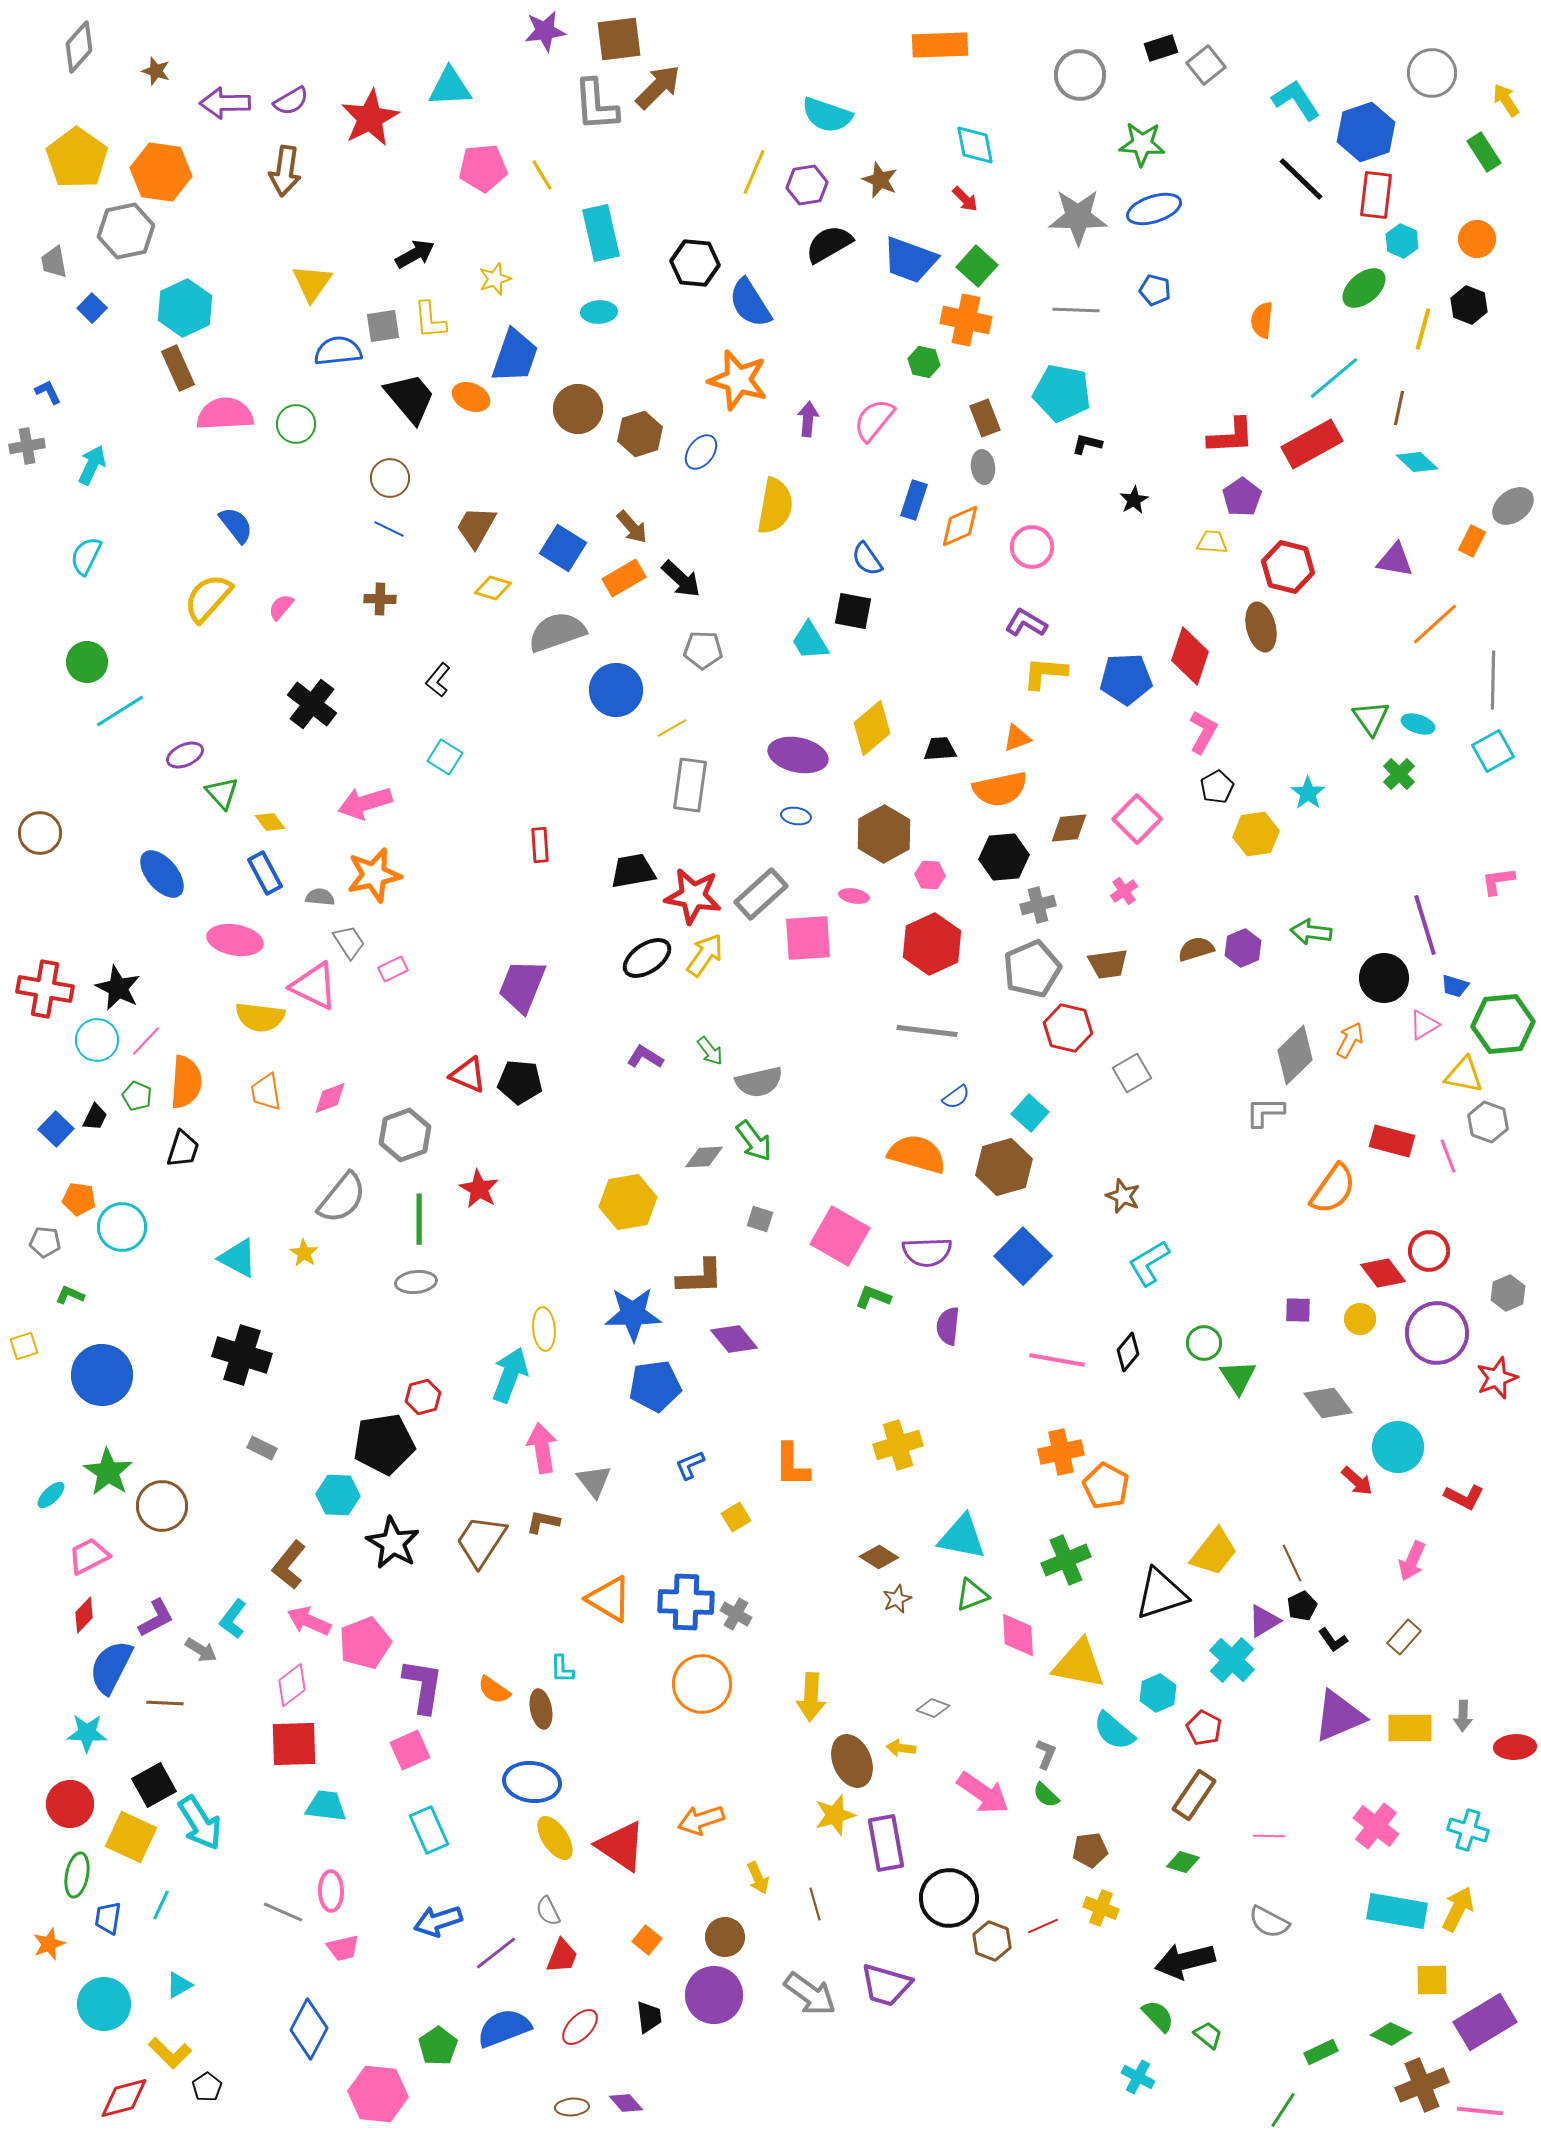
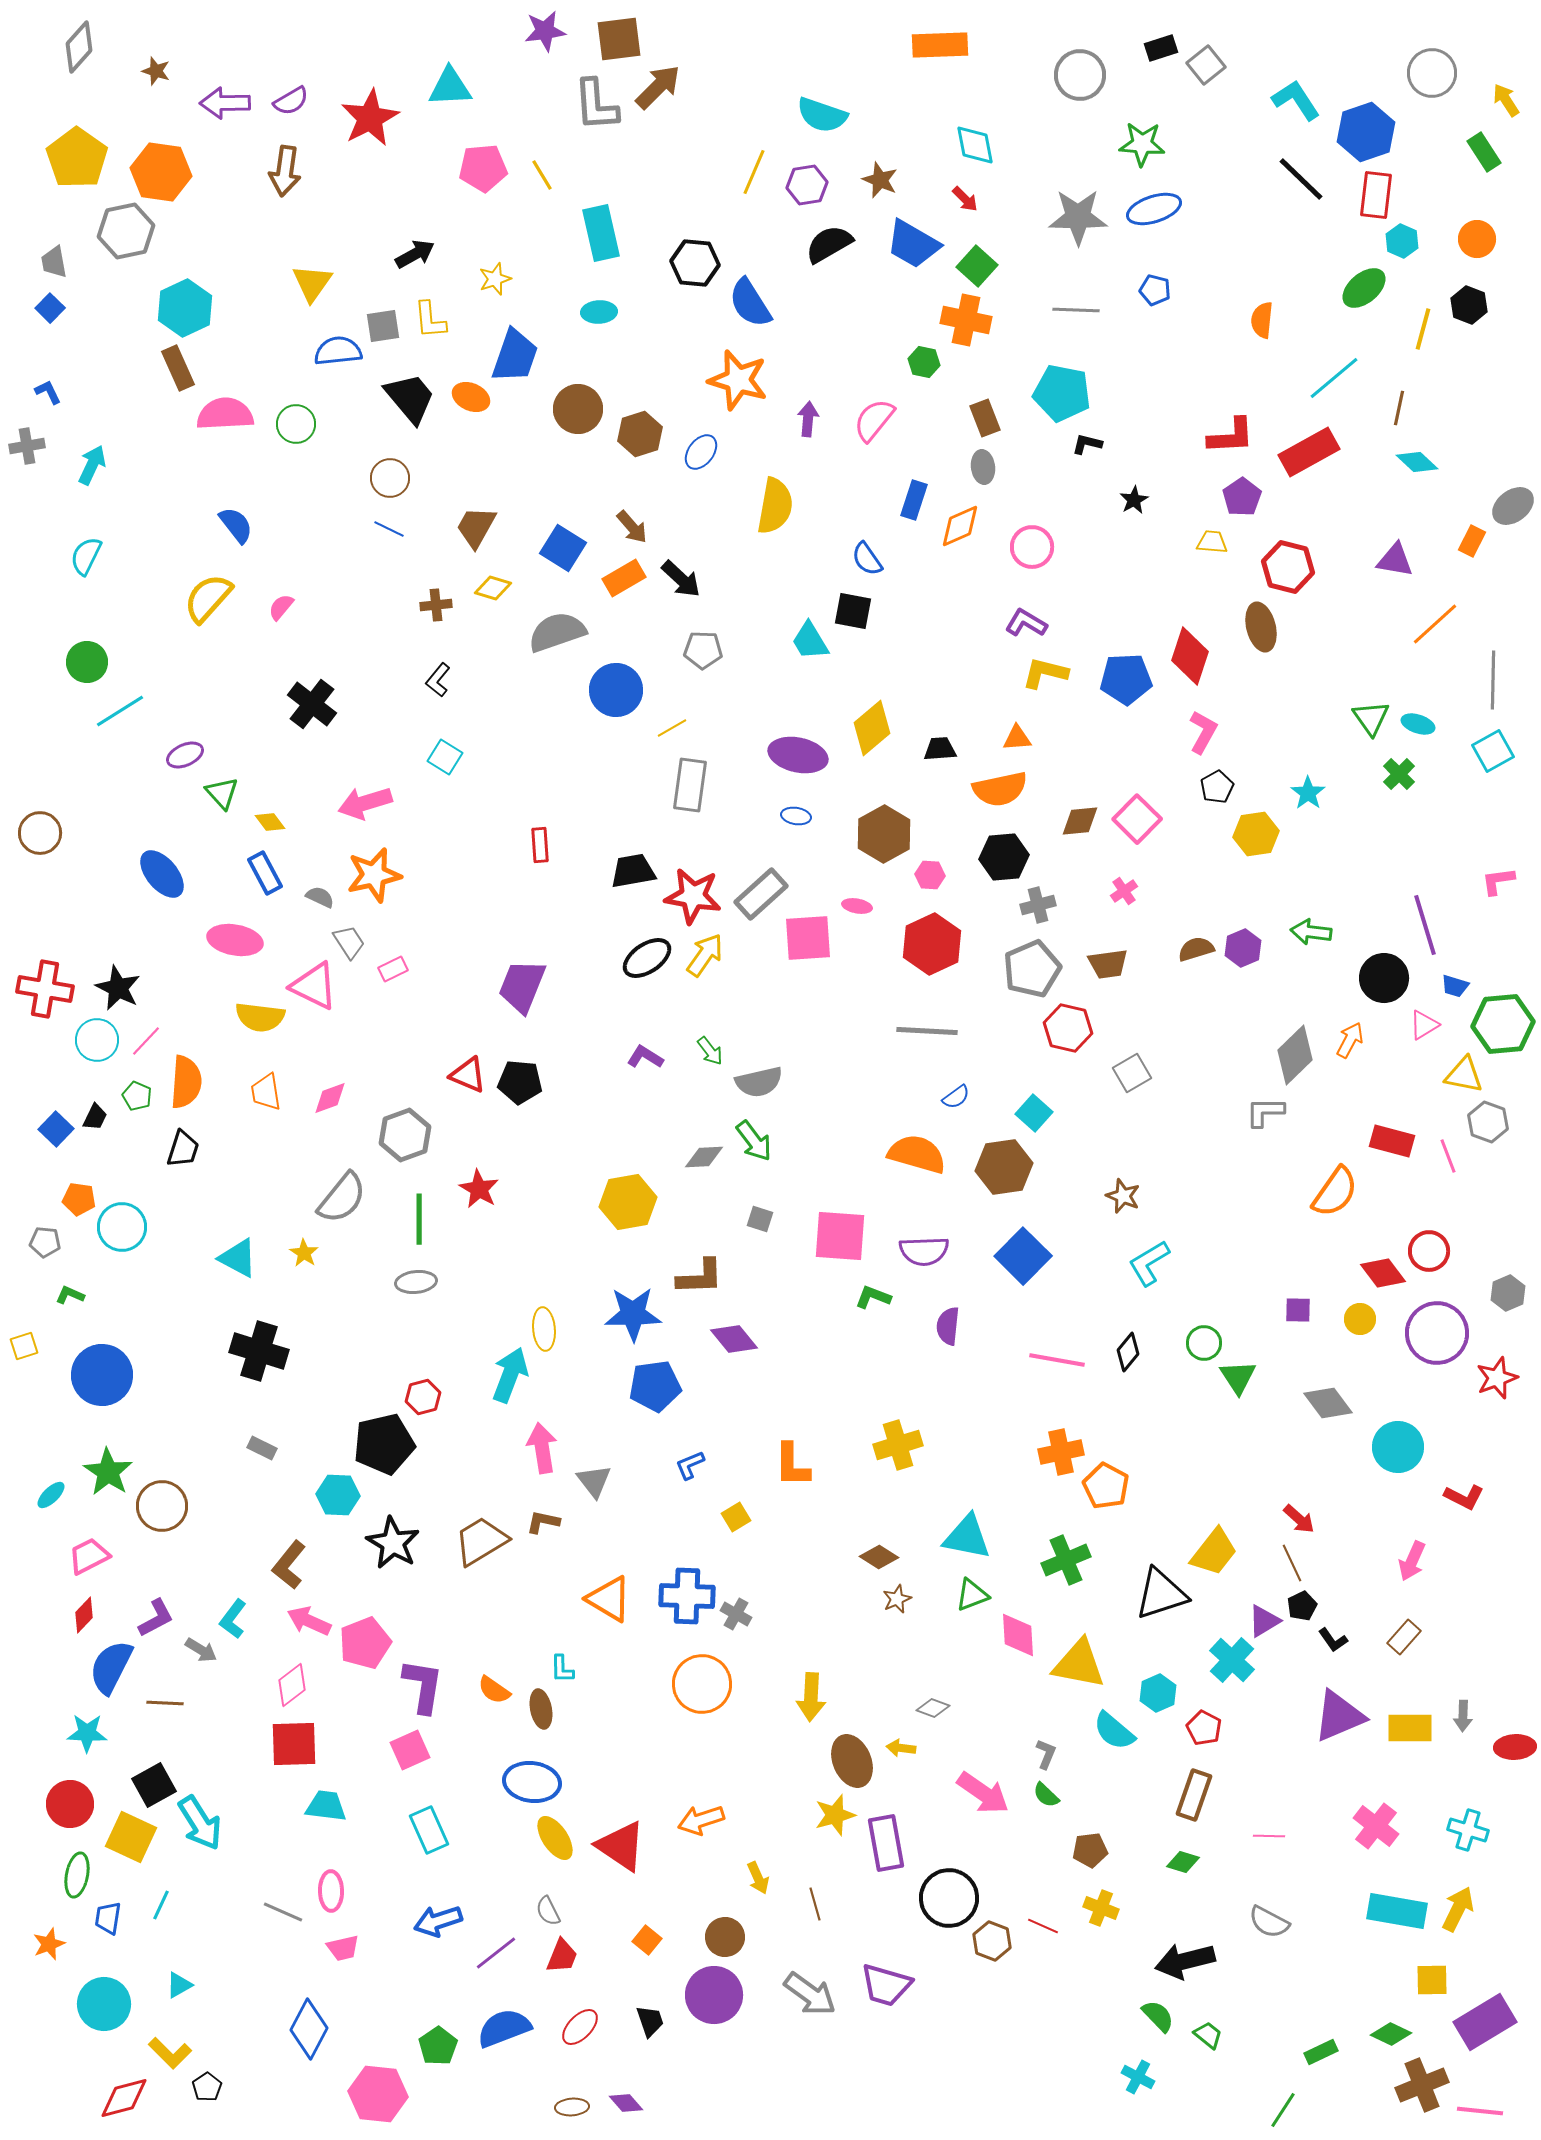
cyan semicircle at (827, 115): moved 5 px left
blue trapezoid at (910, 260): moved 3 px right, 16 px up; rotated 10 degrees clockwise
blue square at (92, 308): moved 42 px left
red rectangle at (1312, 444): moved 3 px left, 8 px down
brown cross at (380, 599): moved 56 px right, 6 px down; rotated 8 degrees counterclockwise
yellow L-shape at (1045, 673): rotated 9 degrees clockwise
orange triangle at (1017, 738): rotated 16 degrees clockwise
brown diamond at (1069, 828): moved 11 px right, 7 px up
pink ellipse at (854, 896): moved 3 px right, 10 px down
gray semicircle at (320, 897): rotated 20 degrees clockwise
gray line at (927, 1031): rotated 4 degrees counterclockwise
cyan square at (1030, 1113): moved 4 px right
brown hexagon at (1004, 1167): rotated 8 degrees clockwise
orange semicircle at (1333, 1189): moved 2 px right, 3 px down
pink square at (840, 1236): rotated 26 degrees counterclockwise
purple semicircle at (927, 1252): moved 3 px left, 1 px up
black cross at (242, 1355): moved 17 px right, 4 px up
black pentagon at (384, 1444): rotated 4 degrees counterclockwise
red arrow at (1357, 1481): moved 58 px left, 38 px down
cyan triangle at (962, 1537): moved 5 px right
brown trapezoid at (481, 1541): rotated 26 degrees clockwise
blue cross at (686, 1602): moved 1 px right, 6 px up
brown rectangle at (1194, 1795): rotated 15 degrees counterclockwise
red line at (1043, 1926): rotated 48 degrees clockwise
black trapezoid at (649, 2017): moved 1 px right, 4 px down; rotated 12 degrees counterclockwise
